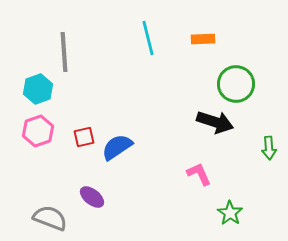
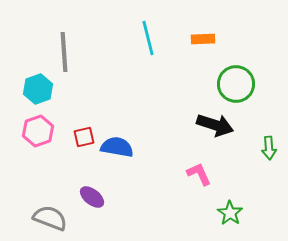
black arrow: moved 3 px down
blue semicircle: rotated 44 degrees clockwise
